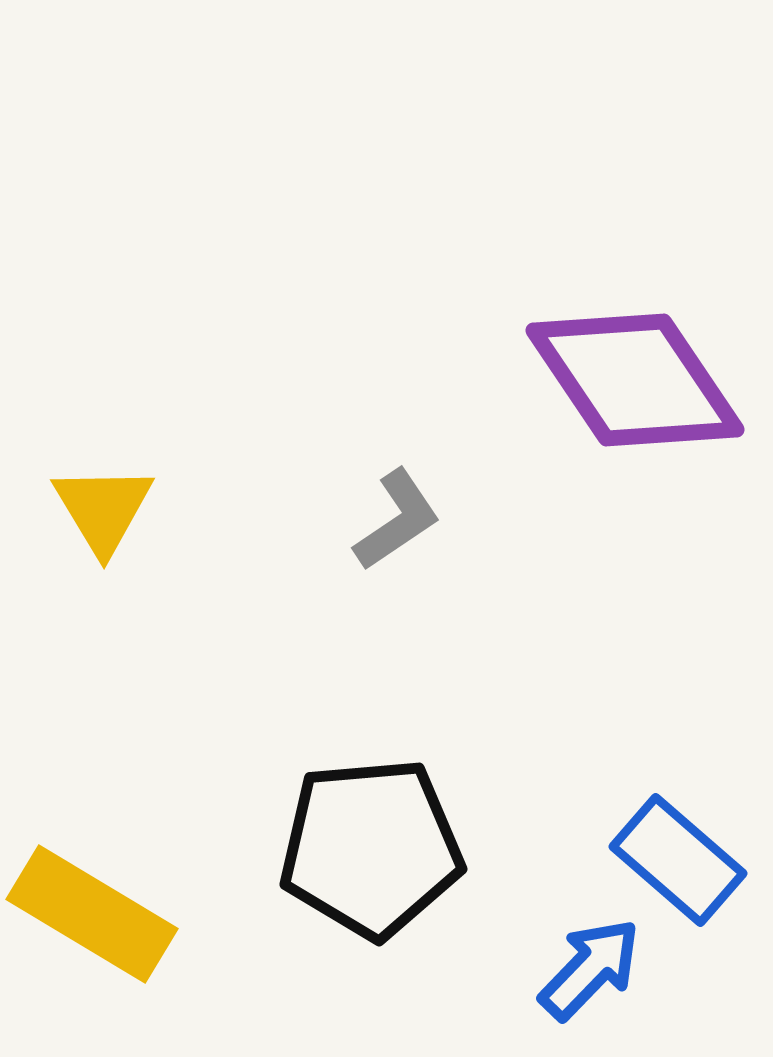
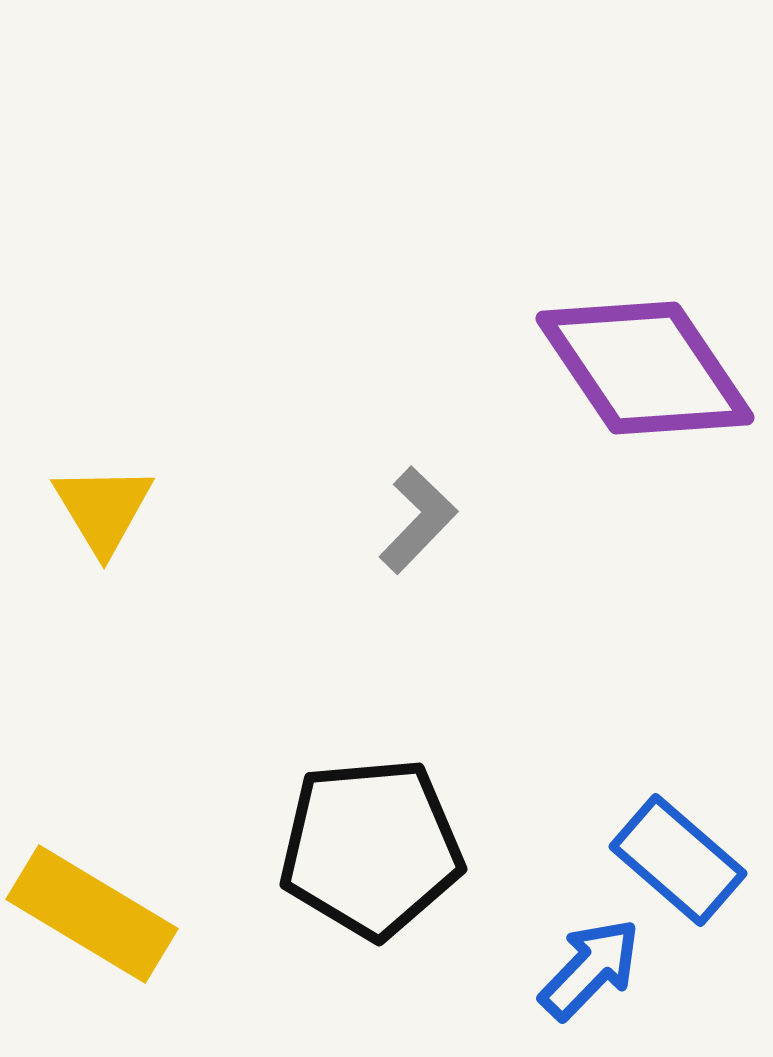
purple diamond: moved 10 px right, 12 px up
gray L-shape: moved 21 px right; rotated 12 degrees counterclockwise
